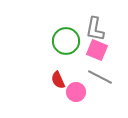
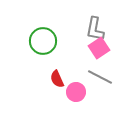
green circle: moved 23 px left
pink square: moved 2 px right, 2 px up; rotated 35 degrees clockwise
red semicircle: moved 1 px left, 1 px up
